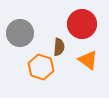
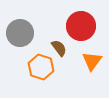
red circle: moved 1 px left, 2 px down
brown semicircle: moved 1 px down; rotated 42 degrees counterclockwise
orange triangle: moved 4 px right, 1 px down; rotated 30 degrees clockwise
